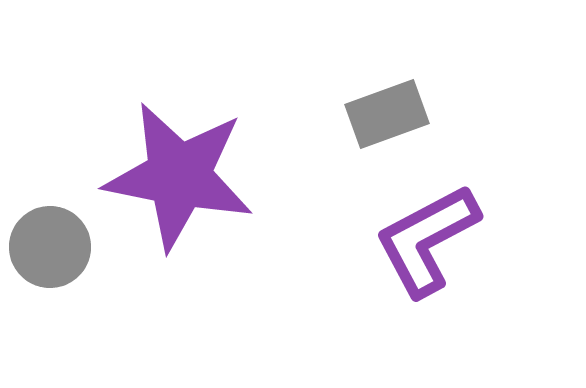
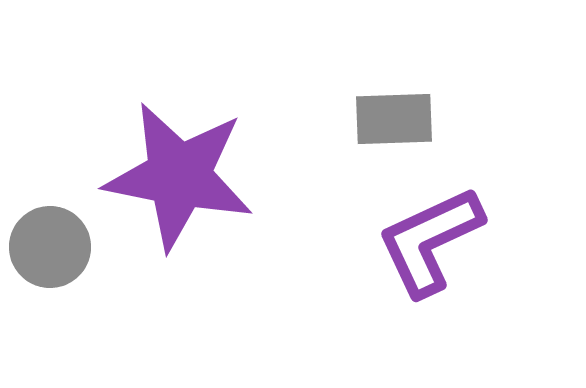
gray rectangle: moved 7 px right, 5 px down; rotated 18 degrees clockwise
purple L-shape: moved 3 px right, 1 px down; rotated 3 degrees clockwise
